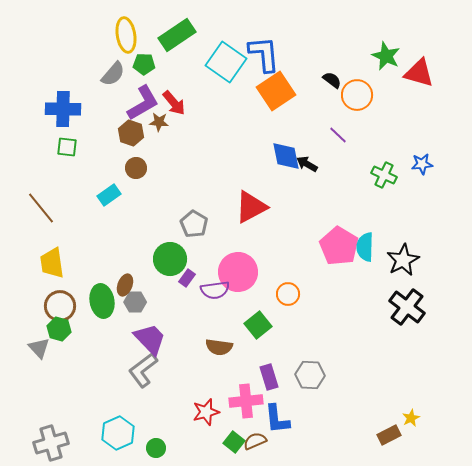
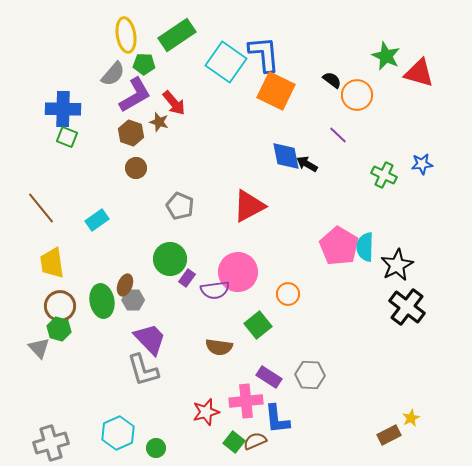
orange square at (276, 91): rotated 30 degrees counterclockwise
purple L-shape at (143, 103): moved 8 px left, 8 px up
brown star at (159, 122): rotated 12 degrees clockwise
green square at (67, 147): moved 10 px up; rotated 15 degrees clockwise
cyan rectangle at (109, 195): moved 12 px left, 25 px down
red triangle at (251, 207): moved 2 px left, 1 px up
gray pentagon at (194, 224): moved 14 px left, 18 px up; rotated 8 degrees counterclockwise
black star at (403, 260): moved 6 px left, 5 px down
gray hexagon at (135, 302): moved 2 px left, 2 px up
gray L-shape at (143, 370): rotated 69 degrees counterclockwise
purple rectangle at (269, 377): rotated 40 degrees counterclockwise
